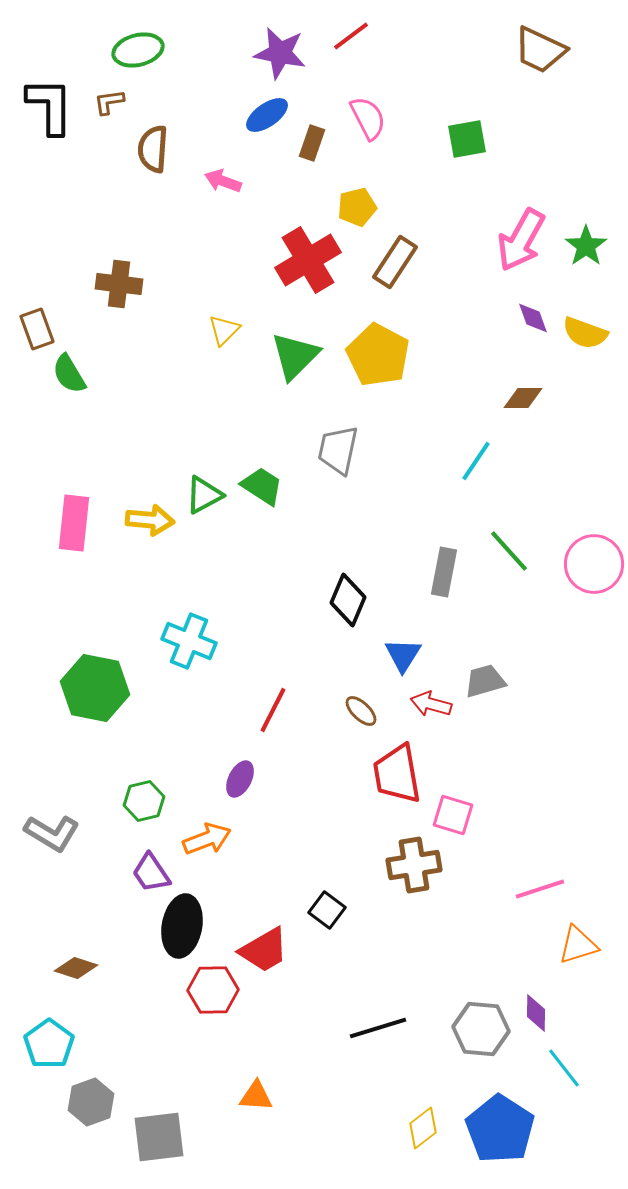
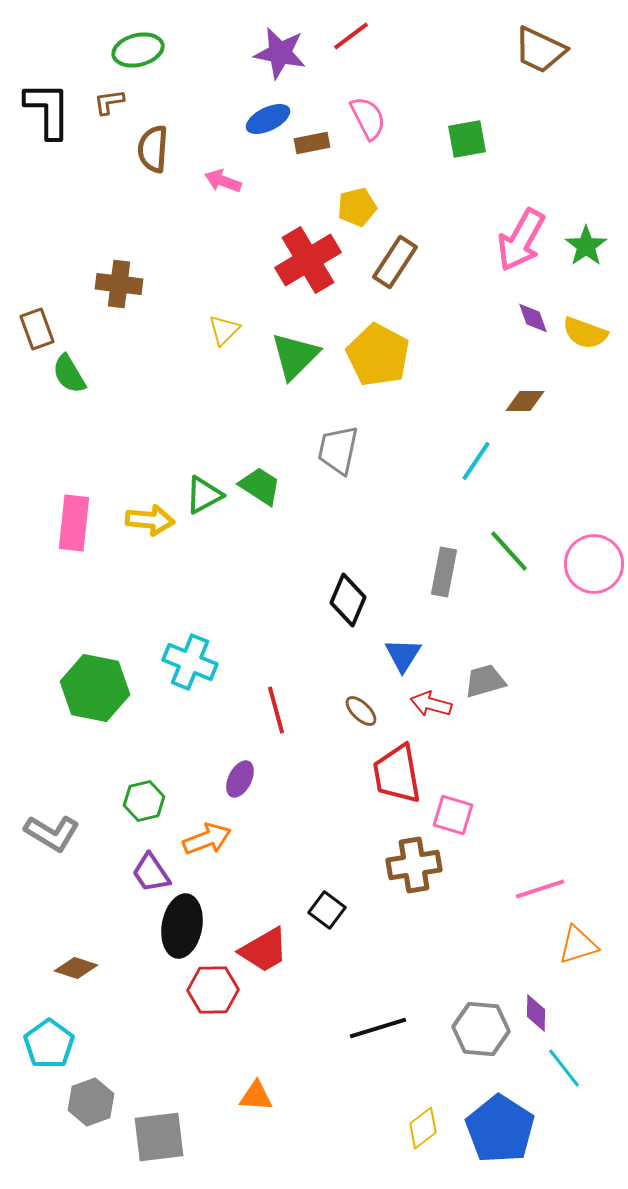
black L-shape at (50, 106): moved 2 px left, 4 px down
blue ellipse at (267, 115): moved 1 px right, 4 px down; rotated 9 degrees clockwise
brown rectangle at (312, 143): rotated 60 degrees clockwise
brown diamond at (523, 398): moved 2 px right, 3 px down
green trapezoid at (262, 486): moved 2 px left
cyan cross at (189, 641): moved 1 px right, 21 px down
red line at (273, 710): moved 3 px right; rotated 42 degrees counterclockwise
